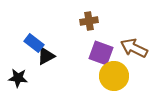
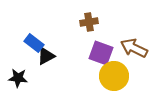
brown cross: moved 1 px down
